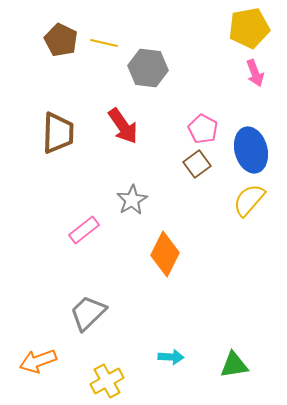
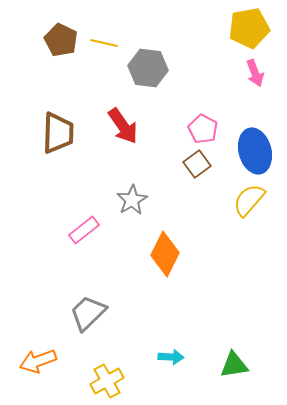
blue ellipse: moved 4 px right, 1 px down
